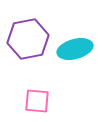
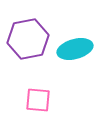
pink square: moved 1 px right, 1 px up
